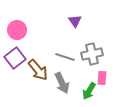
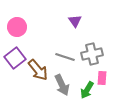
pink circle: moved 3 px up
gray arrow: moved 2 px down
green arrow: moved 2 px left, 1 px up
